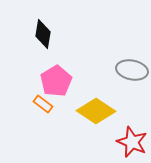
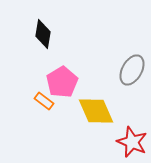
gray ellipse: rotated 72 degrees counterclockwise
pink pentagon: moved 6 px right, 1 px down
orange rectangle: moved 1 px right, 3 px up
yellow diamond: rotated 33 degrees clockwise
